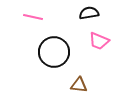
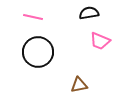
pink trapezoid: moved 1 px right
black circle: moved 16 px left
brown triangle: rotated 18 degrees counterclockwise
